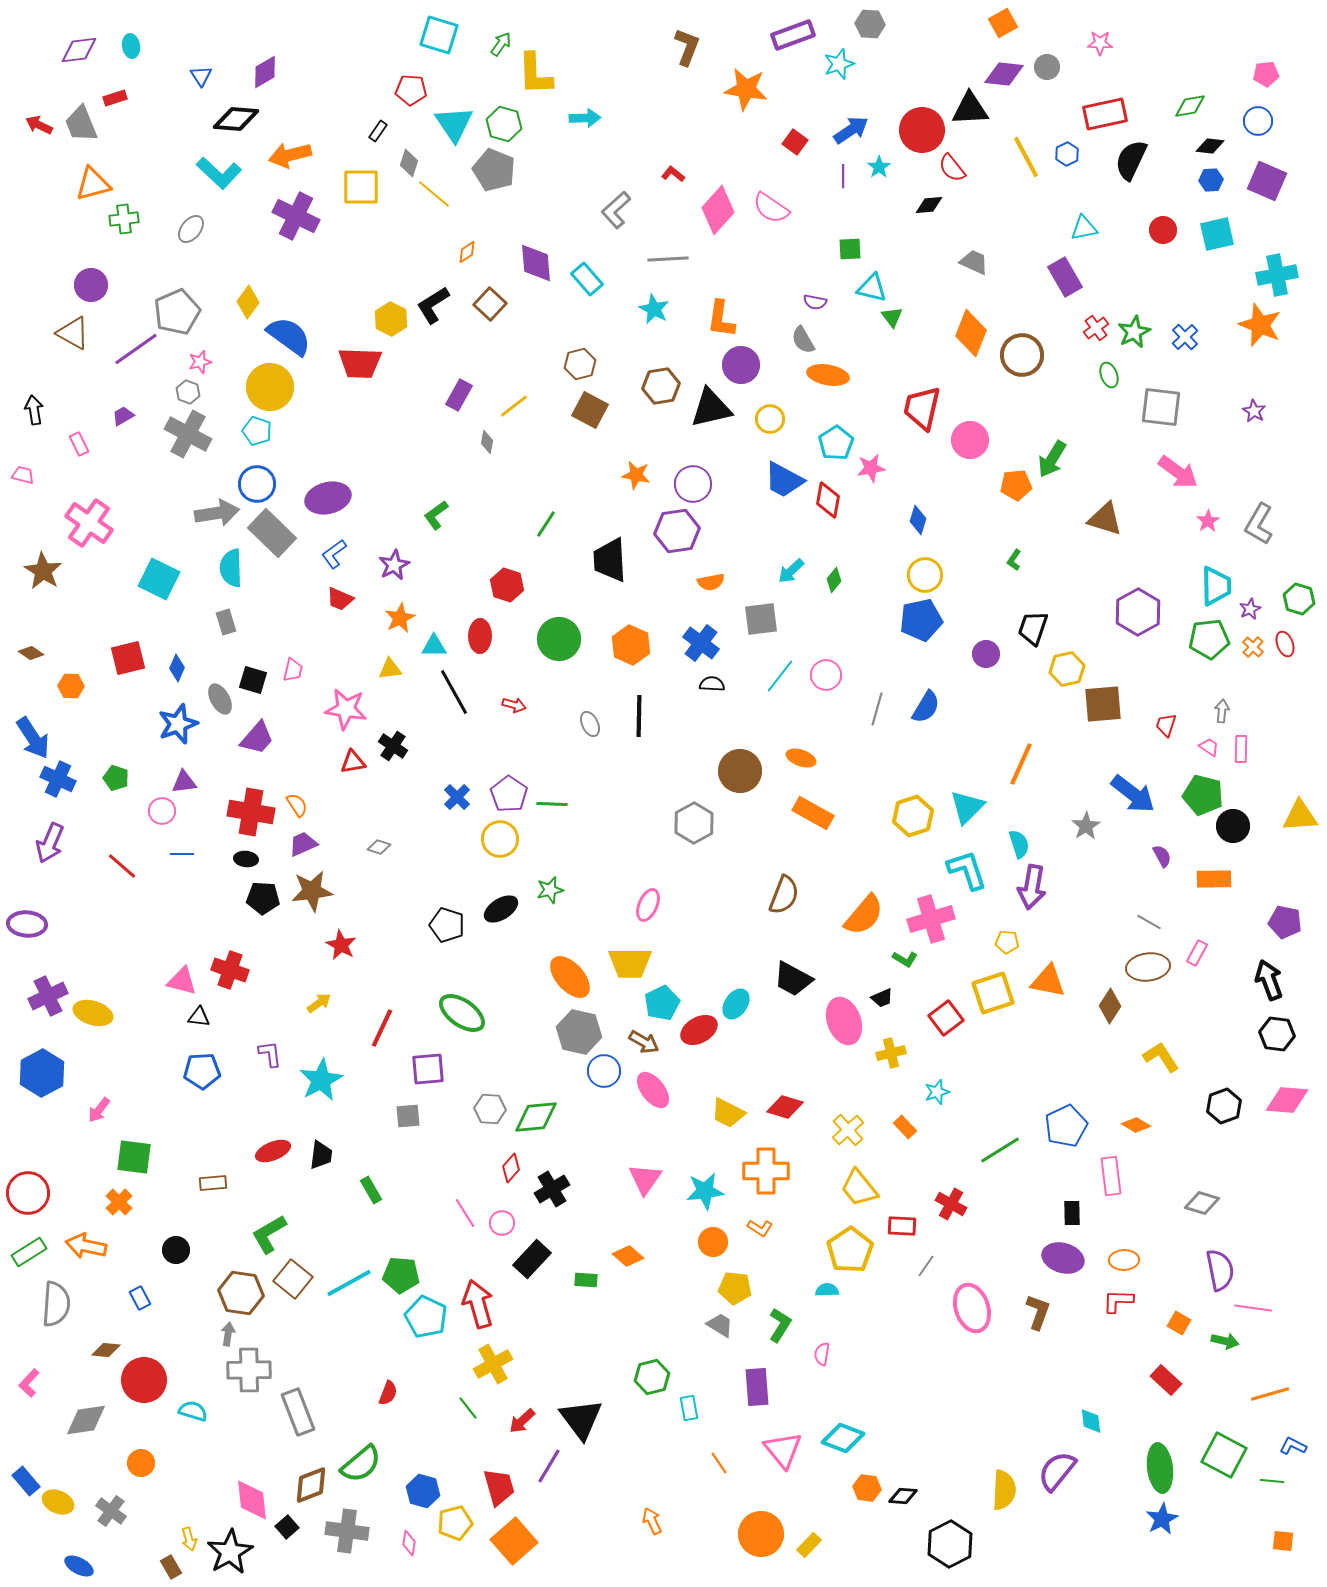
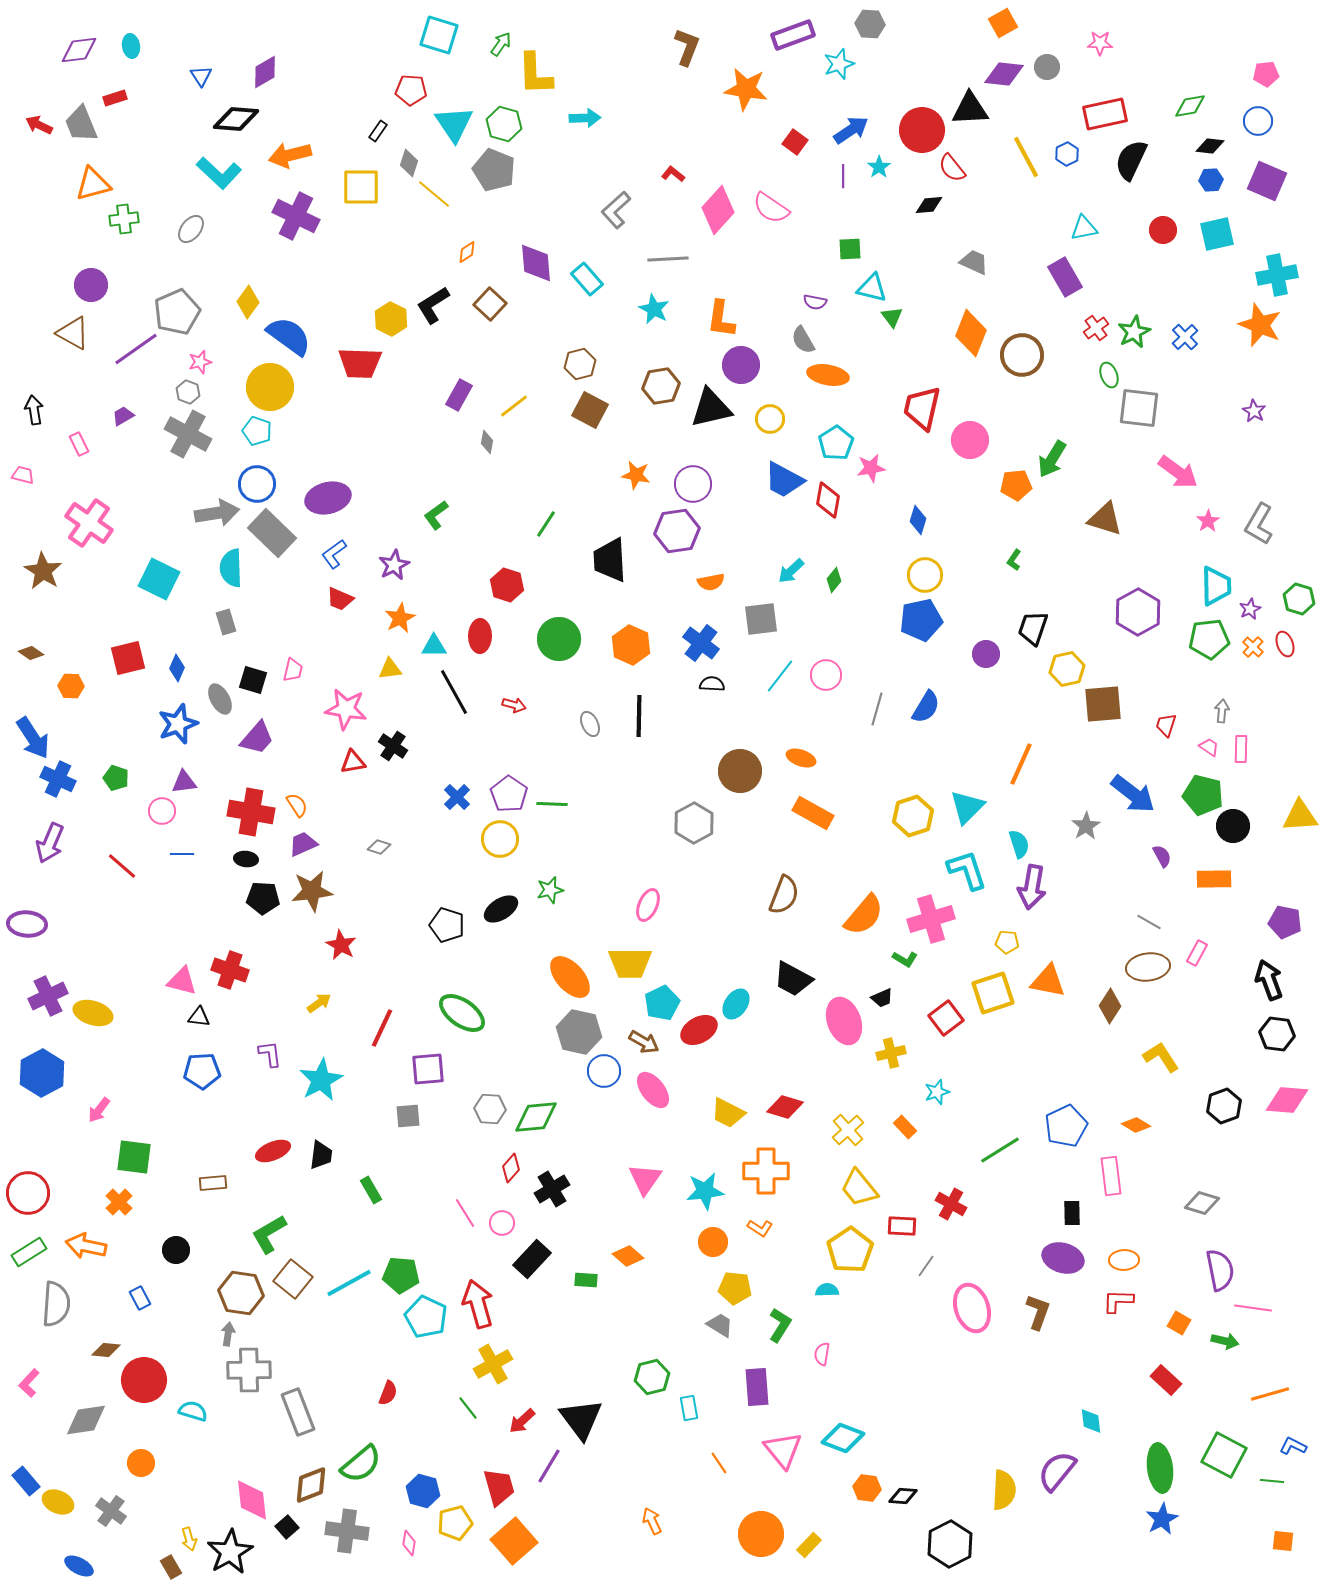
gray square at (1161, 407): moved 22 px left, 1 px down
